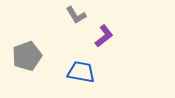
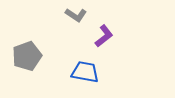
gray L-shape: rotated 25 degrees counterclockwise
blue trapezoid: moved 4 px right
